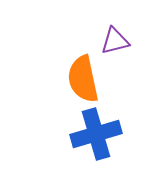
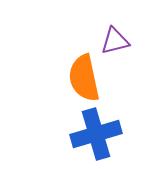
orange semicircle: moved 1 px right, 1 px up
